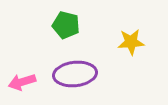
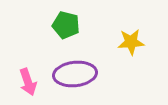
pink arrow: moved 6 px right; rotated 92 degrees counterclockwise
